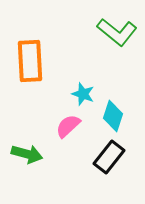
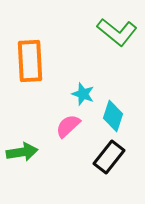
green arrow: moved 5 px left, 2 px up; rotated 24 degrees counterclockwise
